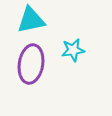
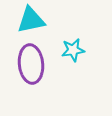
purple ellipse: rotated 15 degrees counterclockwise
